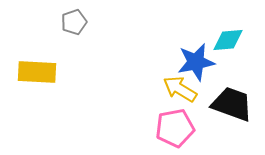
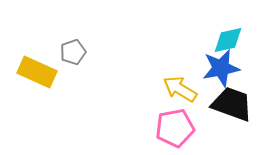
gray pentagon: moved 1 px left, 30 px down
cyan diamond: rotated 8 degrees counterclockwise
blue star: moved 25 px right, 6 px down
yellow rectangle: rotated 21 degrees clockwise
